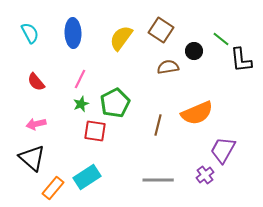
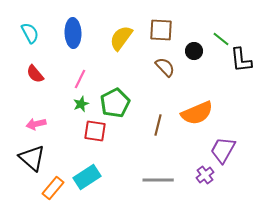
brown square: rotated 30 degrees counterclockwise
brown semicircle: moved 3 px left; rotated 55 degrees clockwise
red semicircle: moved 1 px left, 8 px up
